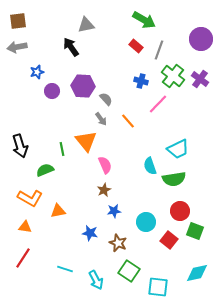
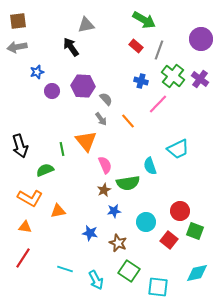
green semicircle at (174, 179): moved 46 px left, 4 px down
